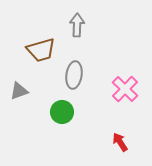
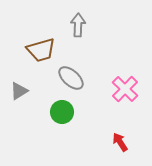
gray arrow: moved 1 px right
gray ellipse: moved 3 px left, 3 px down; rotated 56 degrees counterclockwise
gray triangle: rotated 12 degrees counterclockwise
